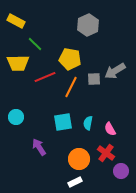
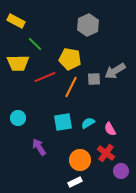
cyan circle: moved 2 px right, 1 px down
cyan semicircle: rotated 48 degrees clockwise
orange circle: moved 1 px right, 1 px down
